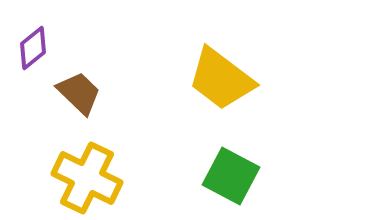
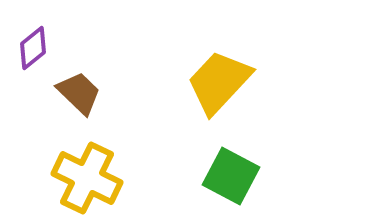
yellow trapezoid: moved 2 px left, 3 px down; rotated 96 degrees clockwise
